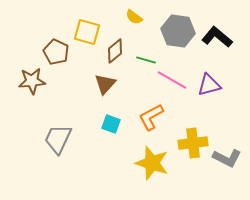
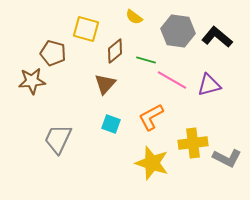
yellow square: moved 1 px left, 3 px up
brown pentagon: moved 3 px left, 1 px down; rotated 10 degrees counterclockwise
